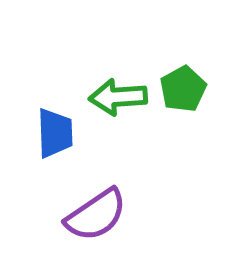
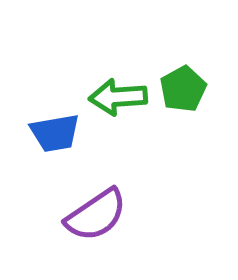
blue trapezoid: rotated 82 degrees clockwise
